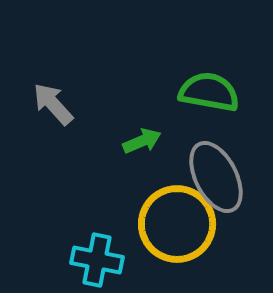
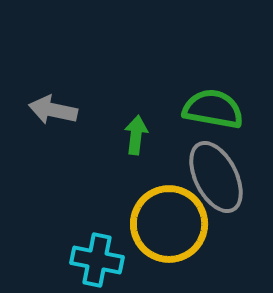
green semicircle: moved 4 px right, 17 px down
gray arrow: moved 6 px down; rotated 36 degrees counterclockwise
green arrow: moved 6 px left, 6 px up; rotated 60 degrees counterclockwise
yellow circle: moved 8 px left
